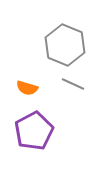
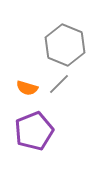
gray line: moved 14 px left; rotated 70 degrees counterclockwise
purple pentagon: rotated 6 degrees clockwise
